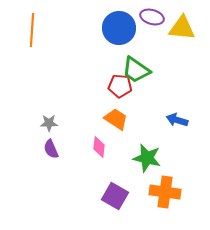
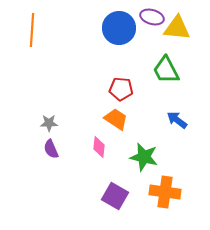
yellow triangle: moved 5 px left
green trapezoid: moved 30 px right; rotated 28 degrees clockwise
red pentagon: moved 1 px right, 3 px down
blue arrow: rotated 20 degrees clockwise
green star: moved 3 px left, 1 px up
